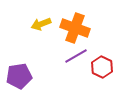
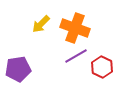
yellow arrow: rotated 24 degrees counterclockwise
purple pentagon: moved 1 px left, 7 px up
